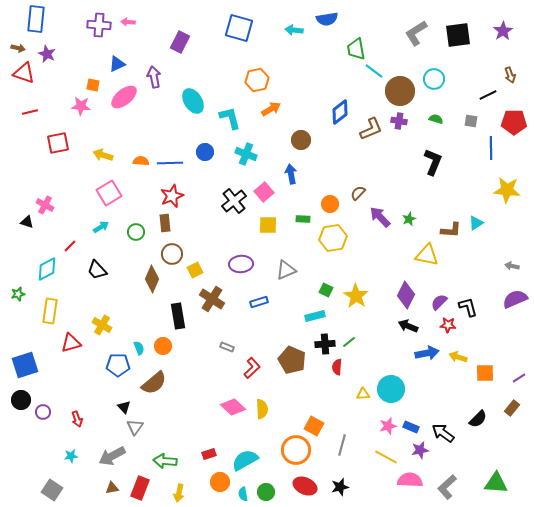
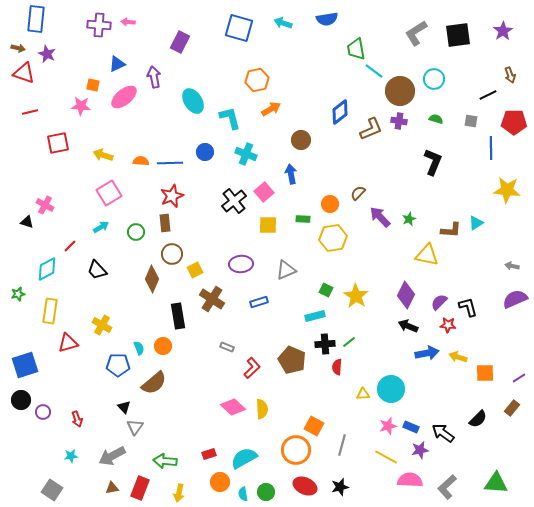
cyan arrow at (294, 30): moved 11 px left, 7 px up; rotated 12 degrees clockwise
red triangle at (71, 343): moved 3 px left
cyan semicircle at (245, 460): moved 1 px left, 2 px up
